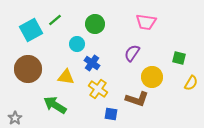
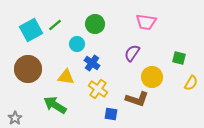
green line: moved 5 px down
